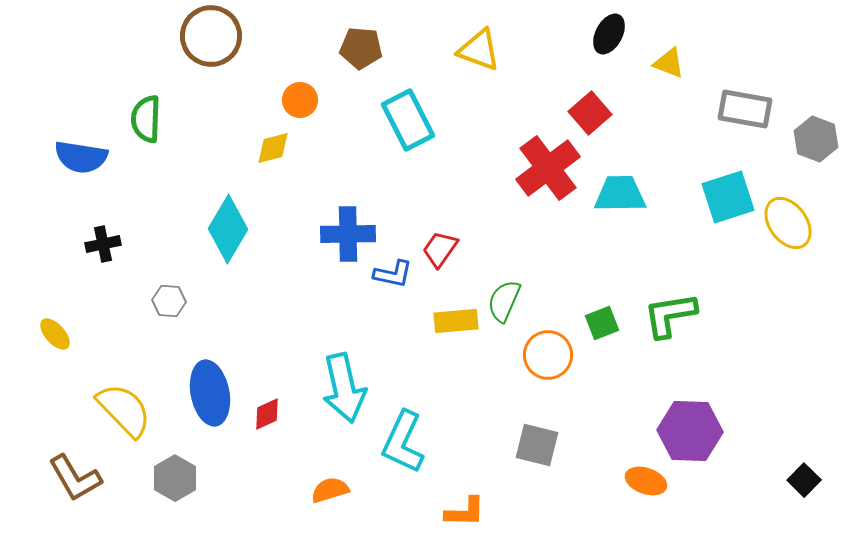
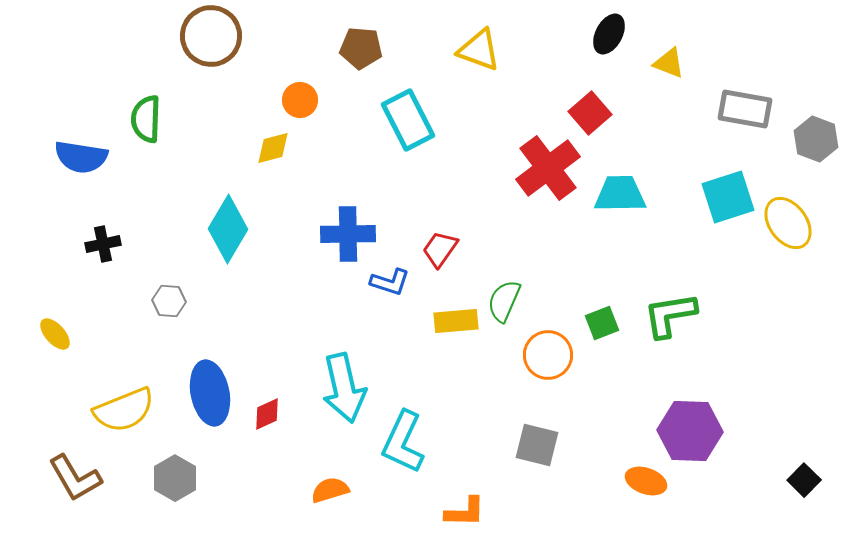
blue L-shape at (393, 274): moved 3 px left, 8 px down; rotated 6 degrees clockwise
yellow semicircle at (124, 410): rotated 112 degrees clockwise
